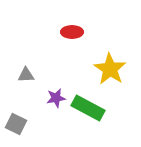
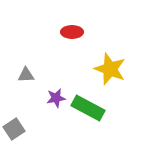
yellow star: rotated 12 degrees counterclockwise
gray square: moved 2 px left, 5 px down; rotated 30 degrees clockwise
